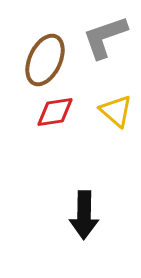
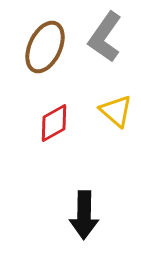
gray L-shape: rotated 36 degrees counterclockwise
brown ellipse: moved 13 px up
red diamond: moved 1 px left, 11 px down; rotated 21 degrees counterclockwise
